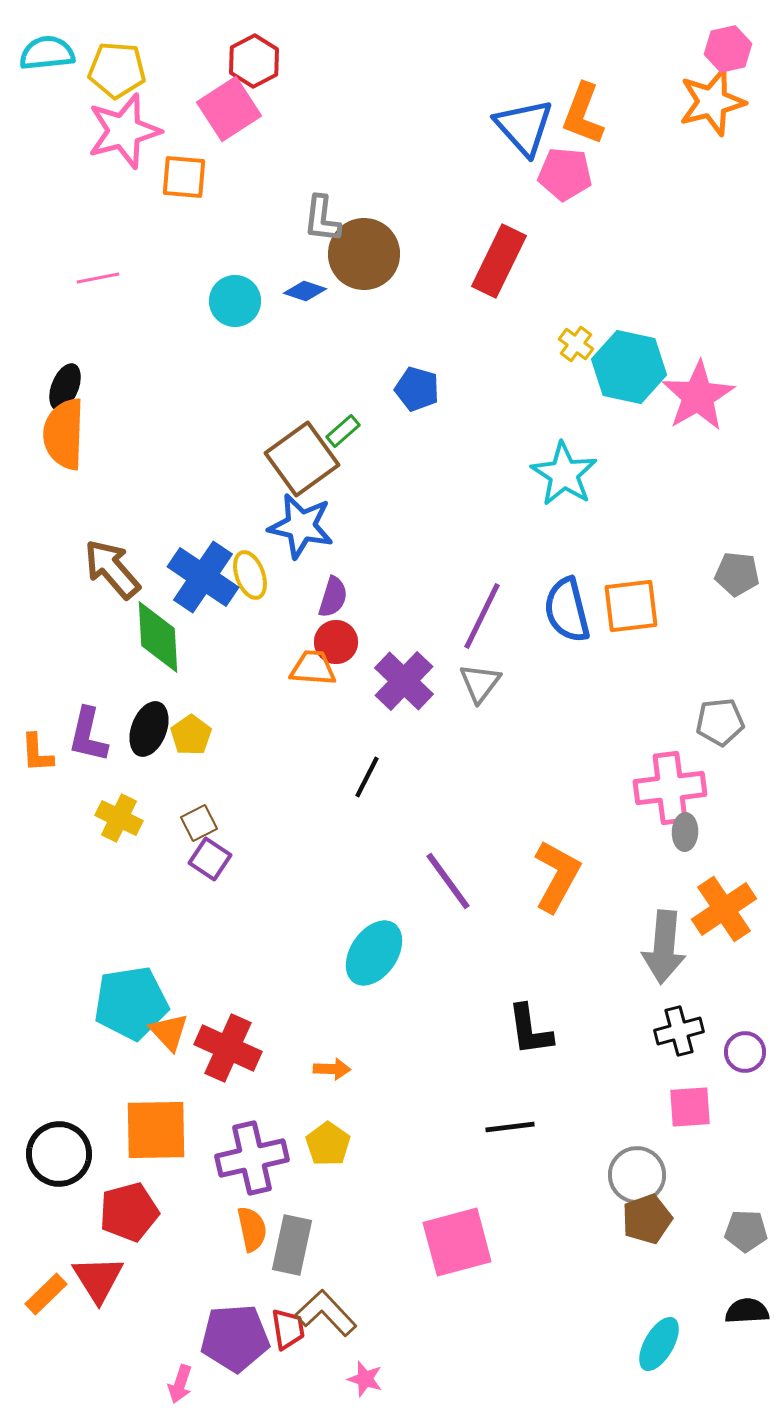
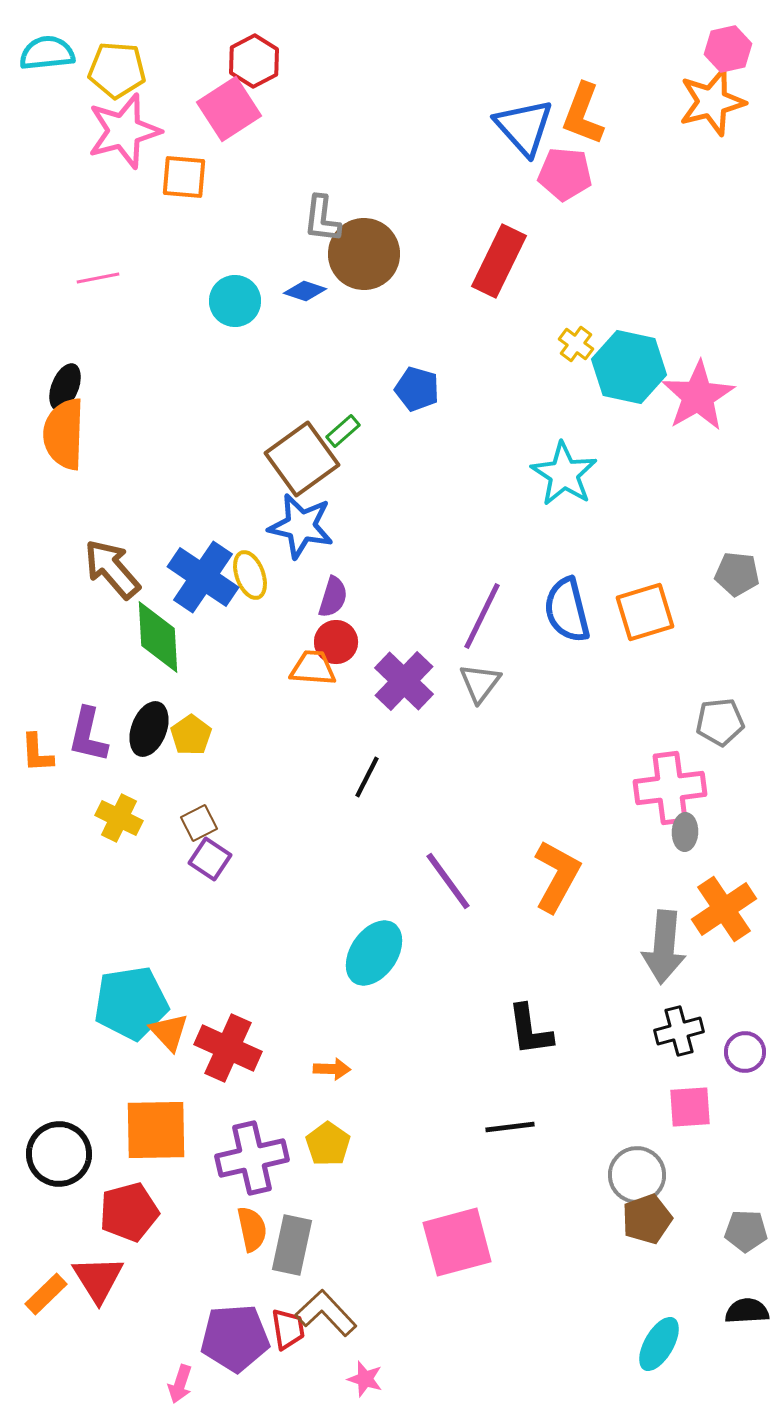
orange square at (631, 606): moved 14 px right, 6 px down; rotated 10 degrees counterclockwise
